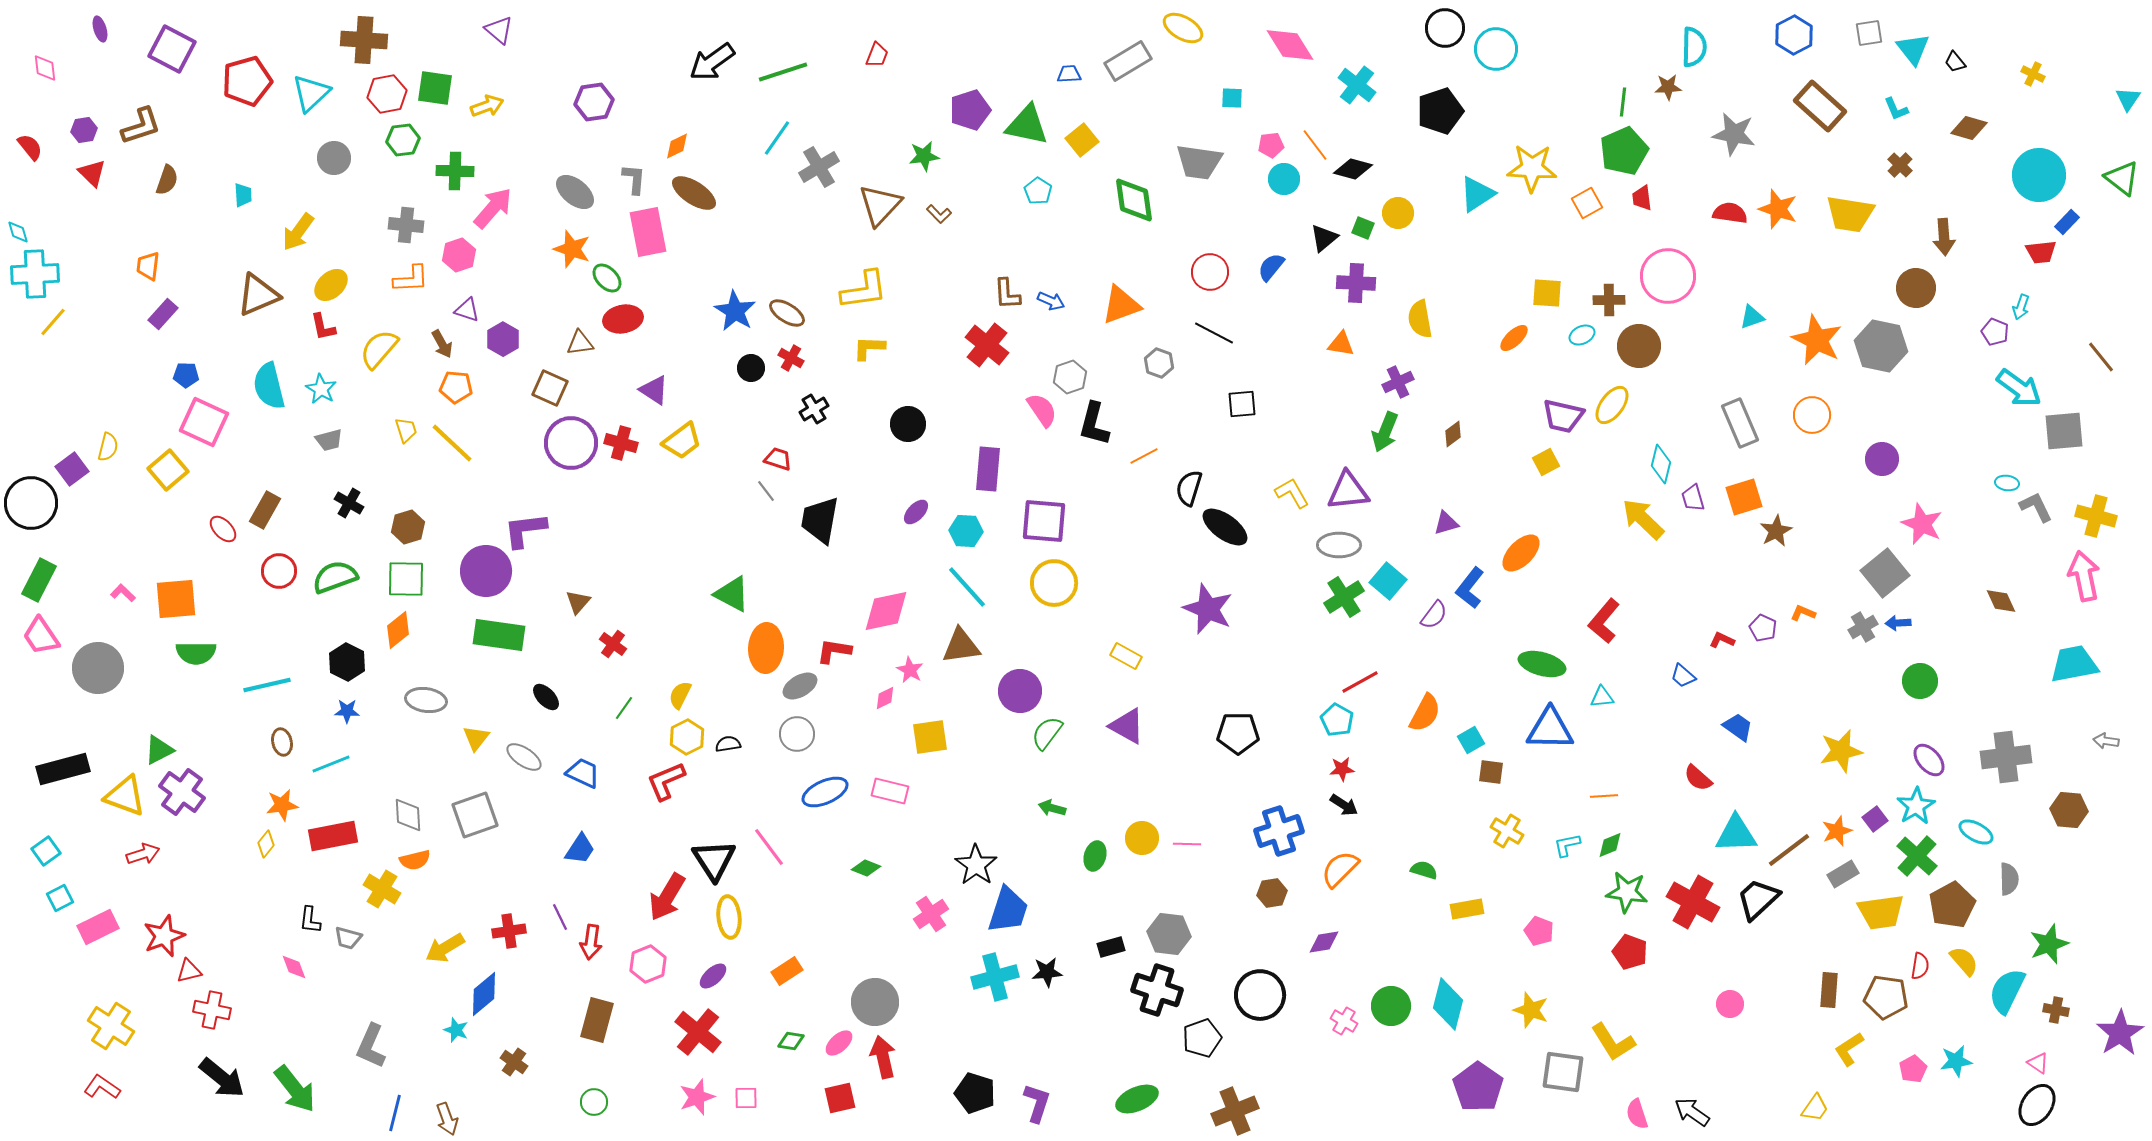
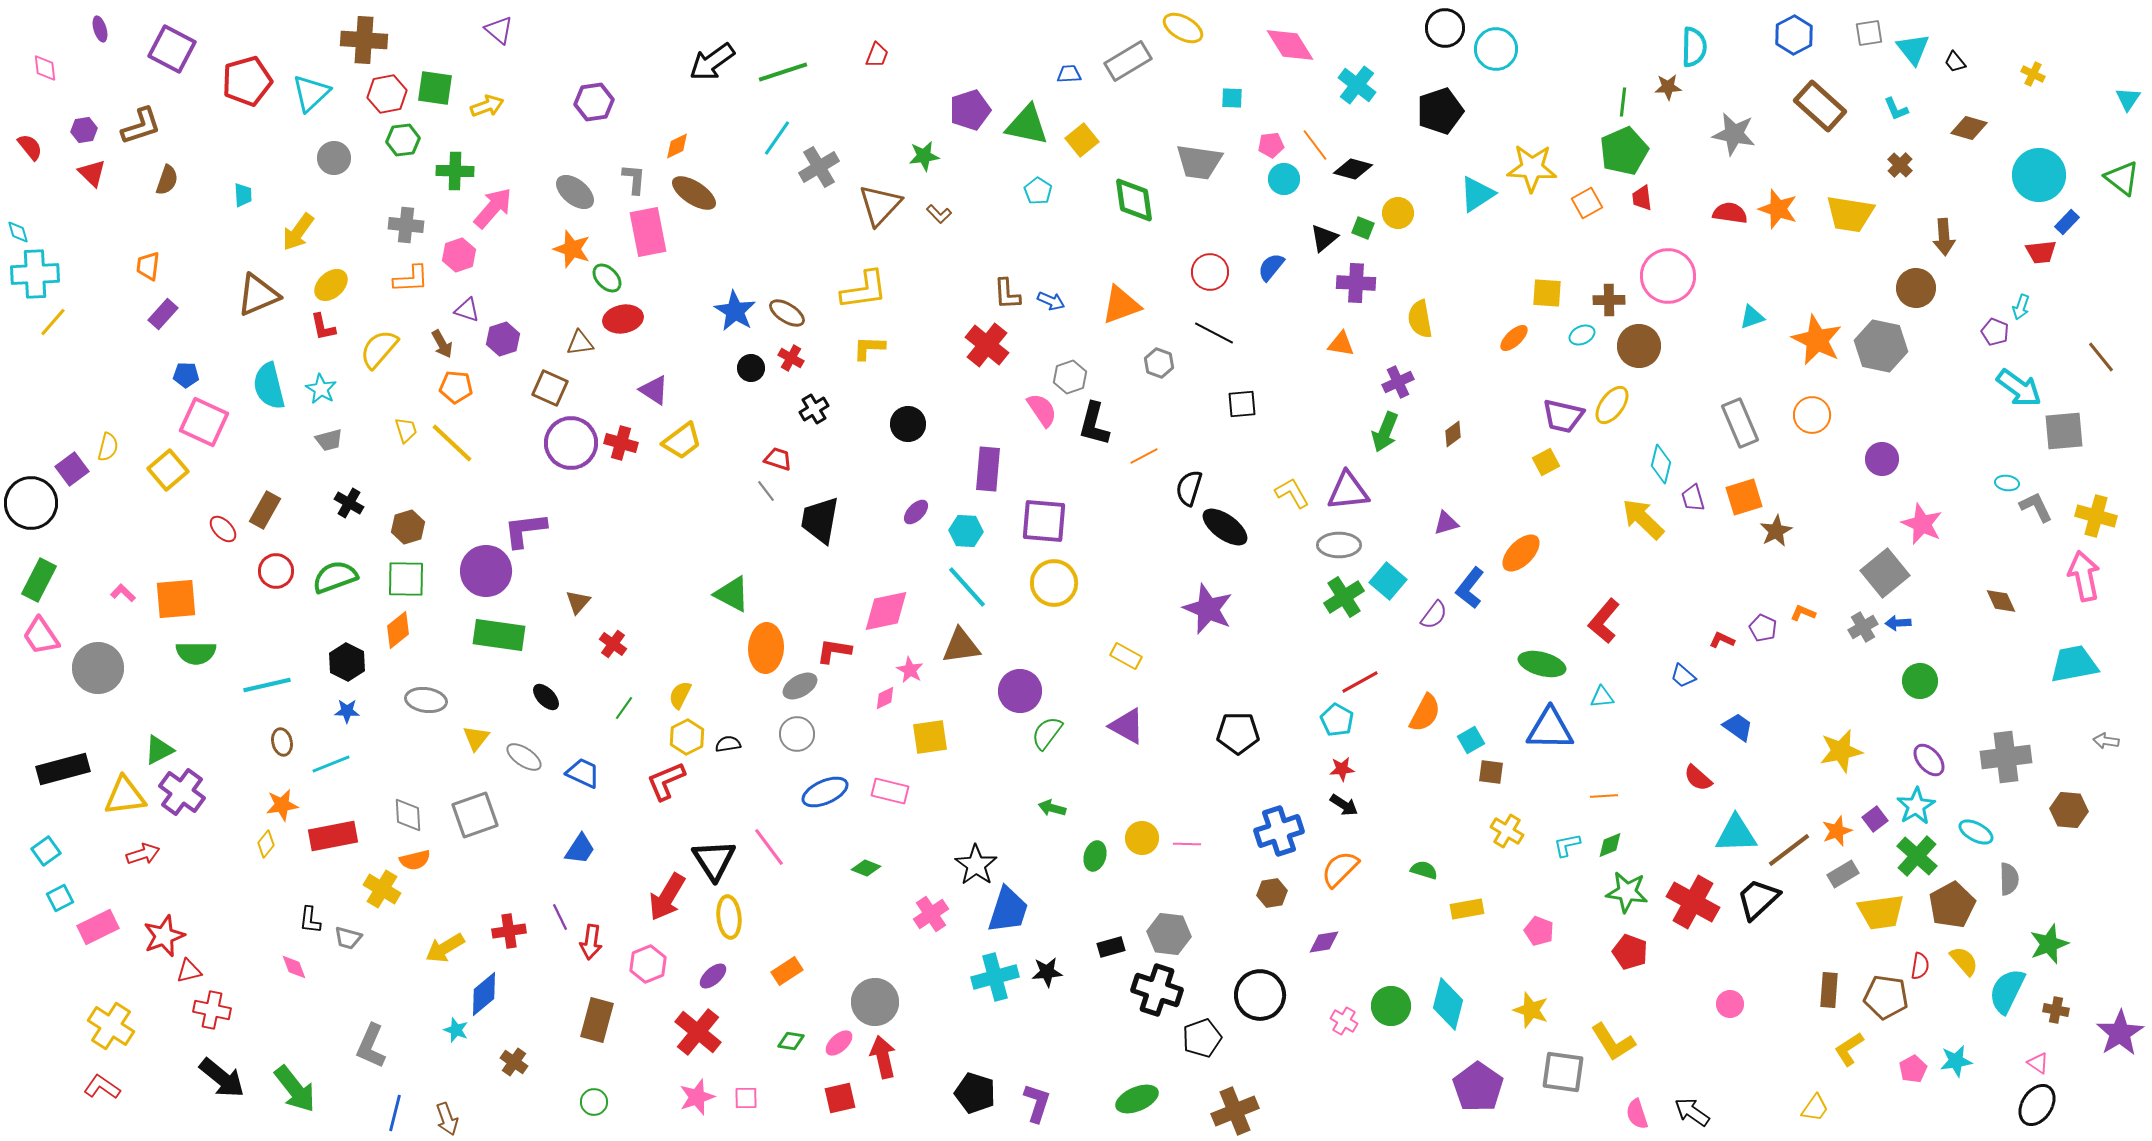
purple hexagon at (503, 339): rotated 12 degrees clockwise
red circle at (279, 571): moved 3 px left
yellow triangle at (125, 796): rotated 27 degrees counterclockwise
